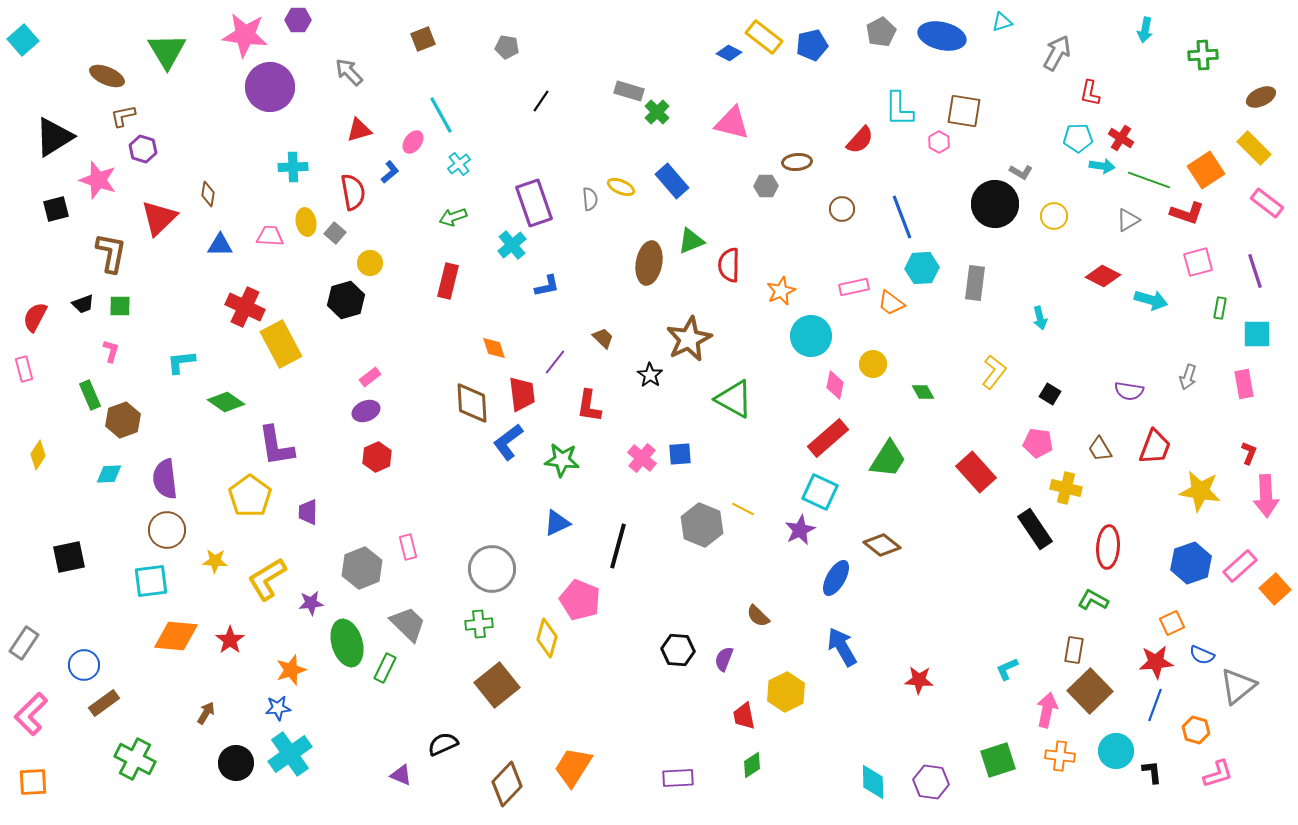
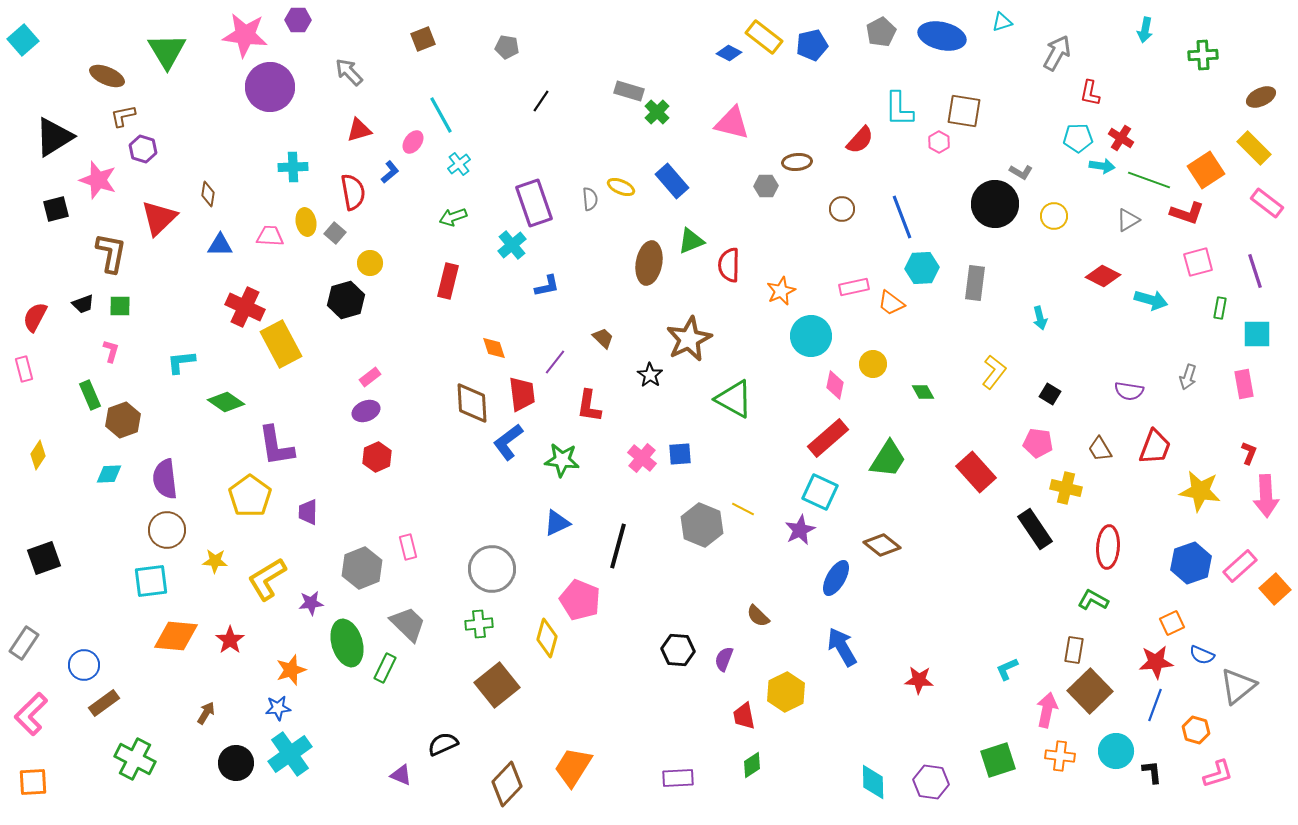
black square at (69, 557): moved 25 px left, 1 px down; rotated 8 degrees counterclockwise
